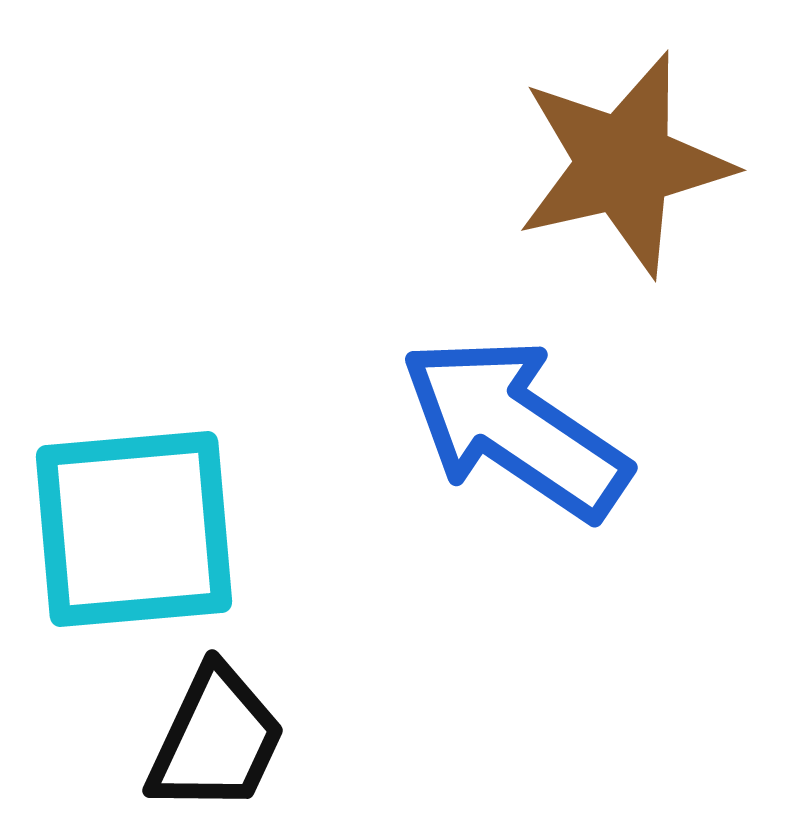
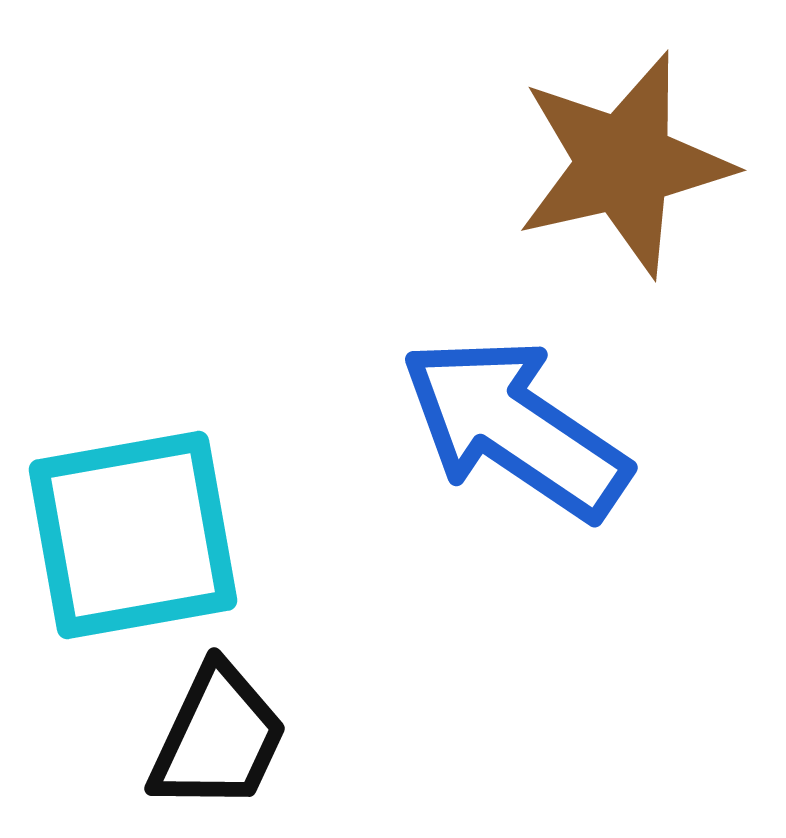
cyan square: moved 1 px left, 6 px down; rotated 5 degrees counterclockwise
black trapezoid: moved 2 px right, 2 px up
